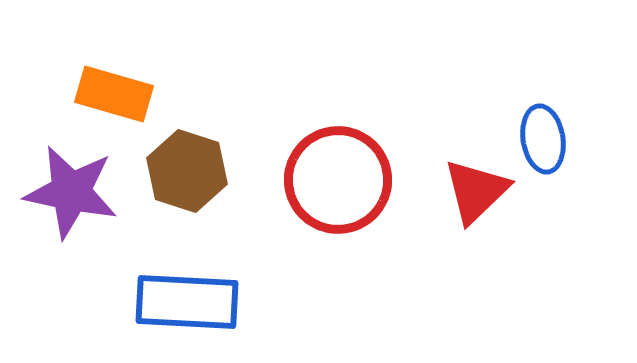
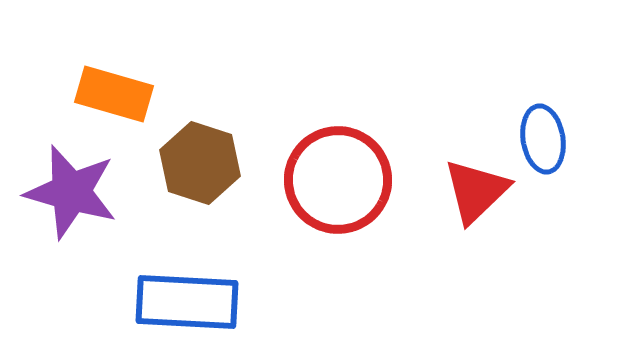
brown hexagon: moved 13 px right, 8 px up
purple star: rotated 4 degrees clockwise
